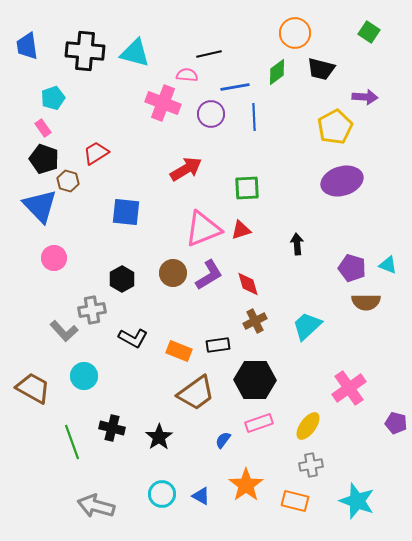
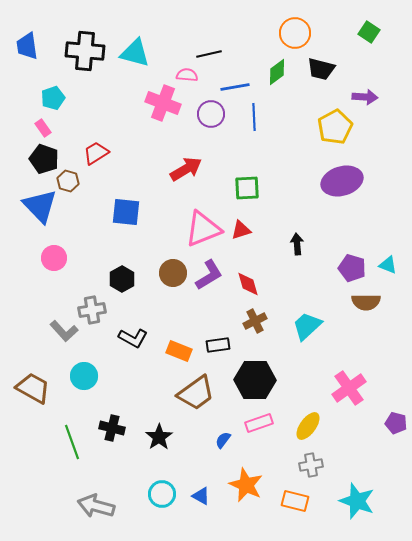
orange star at (246, 485): rotated 12 degrees counterclockwise
